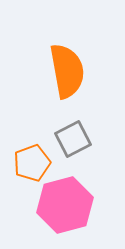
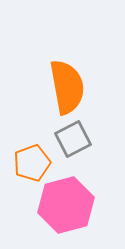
orange semicircle: moved 16 px down
pink hexagon: moved 1 px right
